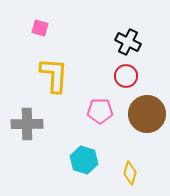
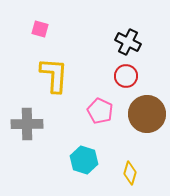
pink square: moved 1 px down
pink pentagon: rotated 25 degrees clockwise
